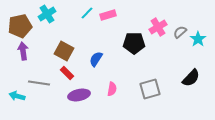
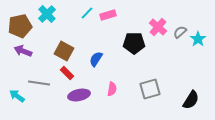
cyan cross: rotated 12 degrees counterclockwise
pink cross: rotated 18 degrees counterclockwise
purple arrow: rotated 60 degrees counterclockwise
black semicircle: moved 22 px down; rotated 12 degrees counterclockwise
cyan arrow: rotated 21 degrees clockwise
